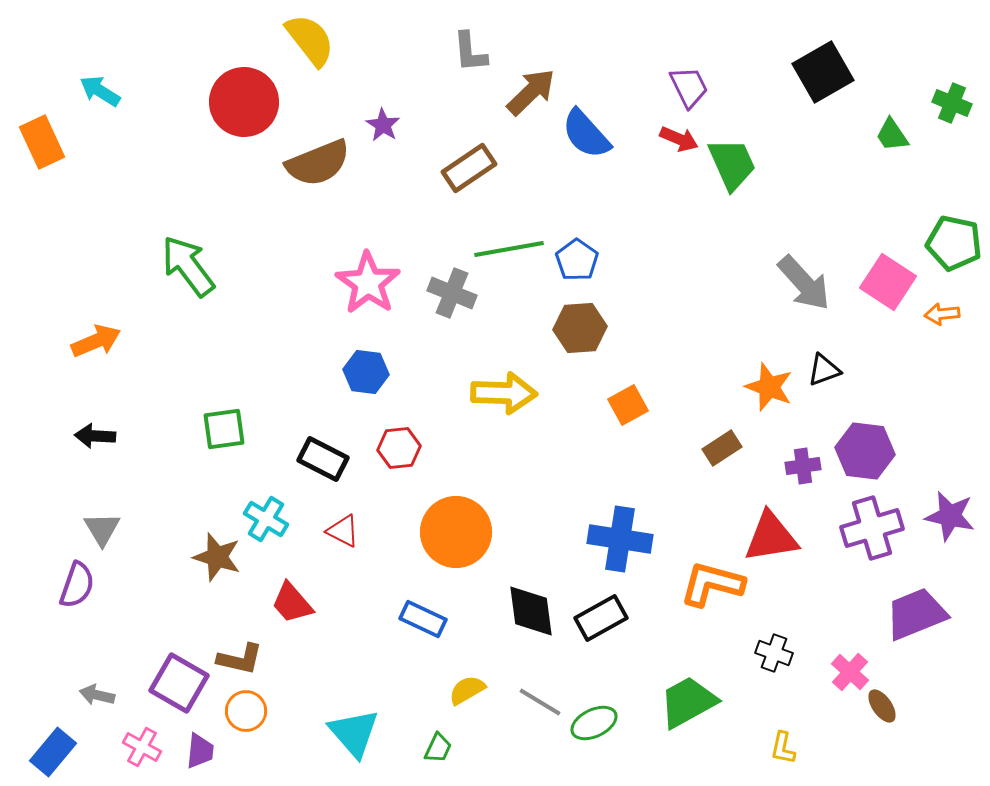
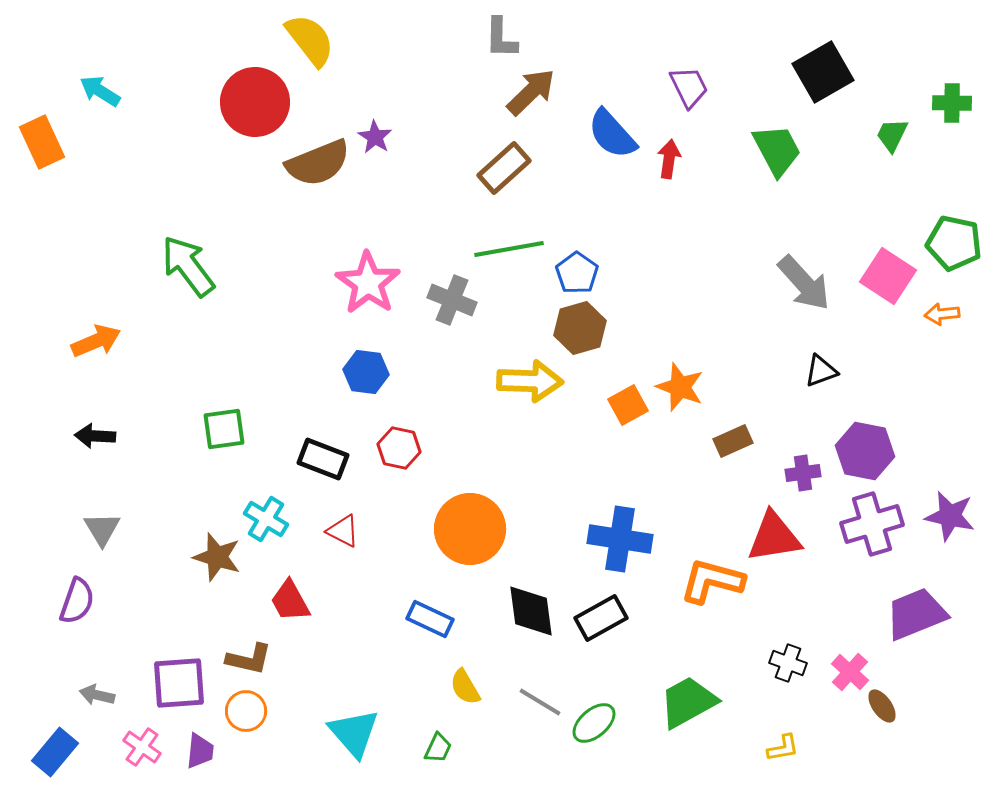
gray L-shape at (470, 52): moved 31 px right, 14 px up; rotated 6 degrees clockwise
red circle at (244, 102): moved 11 px right
green cross at (952, 103): rotated 21 degrees counterclockwise
purple star at (383, 125): moved 8 px left, 12 px down
blue semicircle at (586, 134): moved 26 px right
green trapezoid at (892, 135): rotated 60 degrees clockwise
red arrow at (679, 139): moved 10 px left, 20 px down; rotated 105 degrees counterclockwise
green trapezoid at (732, 164): moved 45 px right, 14 px up; rotated 4 degrees counterclockwise
brown rectangle at (469, 168): moved 35 px right; rotated 8 degrees counterclockwise
blue pentagon at (577, 260): moved 13 px down
pink square at (888, 282): moved 6 px up
gray cross at (452, 293): moved 7 px down
brown hexagon at (580, 328): rotated 12 degrees counterclockwise
black triangle at (824, 370): moved 3 px left, 1 px down
orange star at (769, 387): moved 89 px left
yellow arrow at (504, 393): moved 26 px right, 12 px up
red hexagon at (399, 448): rotated 18 degrees clockwise
brown rectangle at (722, 448): moved 11 px right, 7 px up; rotated 9 degrees clockwise
purple hexagon at (865, 451): rotated 4 degrees clockwise
black rectangle at (323, 459): rotated 6 degrees counterclockwise
purple cross at (803, 466): moved 7 px down
purple cross at (872, 528): moved 4 px up
orange circle at (456, 532): moved 14 px right, 3 px up
red triangle at (771, 537): moved 3 px right
orange L-shape at (712, 584): moved 3 px up
purple semicircle at (77, 585): moved 16 px down
red trapezoid at (292, 603): moved 2 px left, 2 px up; rotated 12 degrees clockwise
blue rectangle at (423, 619): moved 7 px right
black cross at (774, 653): moved 14 px right, 10 px down
brown L-shape at (240, 659): moved 9 px right
purple square at (179, 683): rotated 34 degrees counterclockwise
yellow semicircle at (467, 690): moved 2 px left, 3 px up; rotated 90 degrees counterclockwise
green ellipse at (594, 723): rotated 15 degrees counterclockwise
pink cross at (142, 747): rotated 6 degrees clockwise
yellow L-shape at (783, 748): rotated 112 degrees counterclockwise
blue rectangle at (53, 752): moved 2 px right
